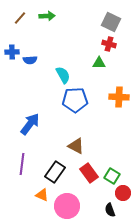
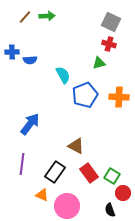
brown line: moved 5 px right, 1 px up
green triangle: rotated 16 degrees counterclockwise
blue pentagon: moved 10 px right, 5 px up; rotated 20 degrees counterclockwise
